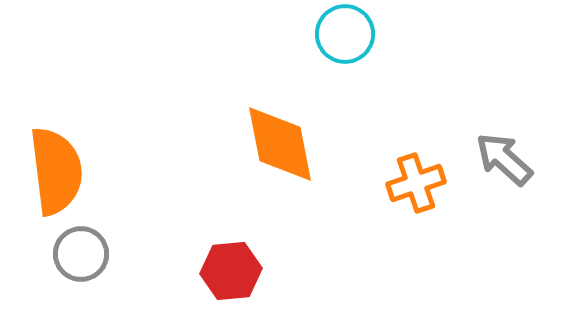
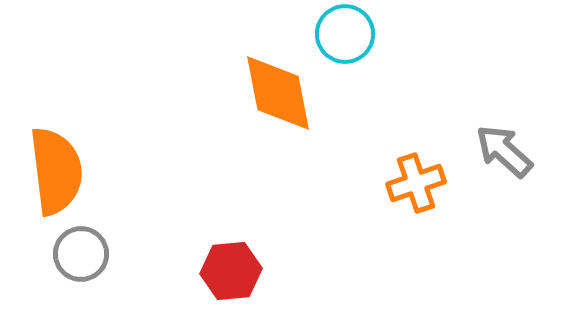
orange diamond: moved 2 px left, 51 px up
gray arrow: moved 8 px up
